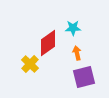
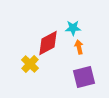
red diamond: rotated 8 degrees clockwise
orange arrow: moved 2 px right, 6 px up
